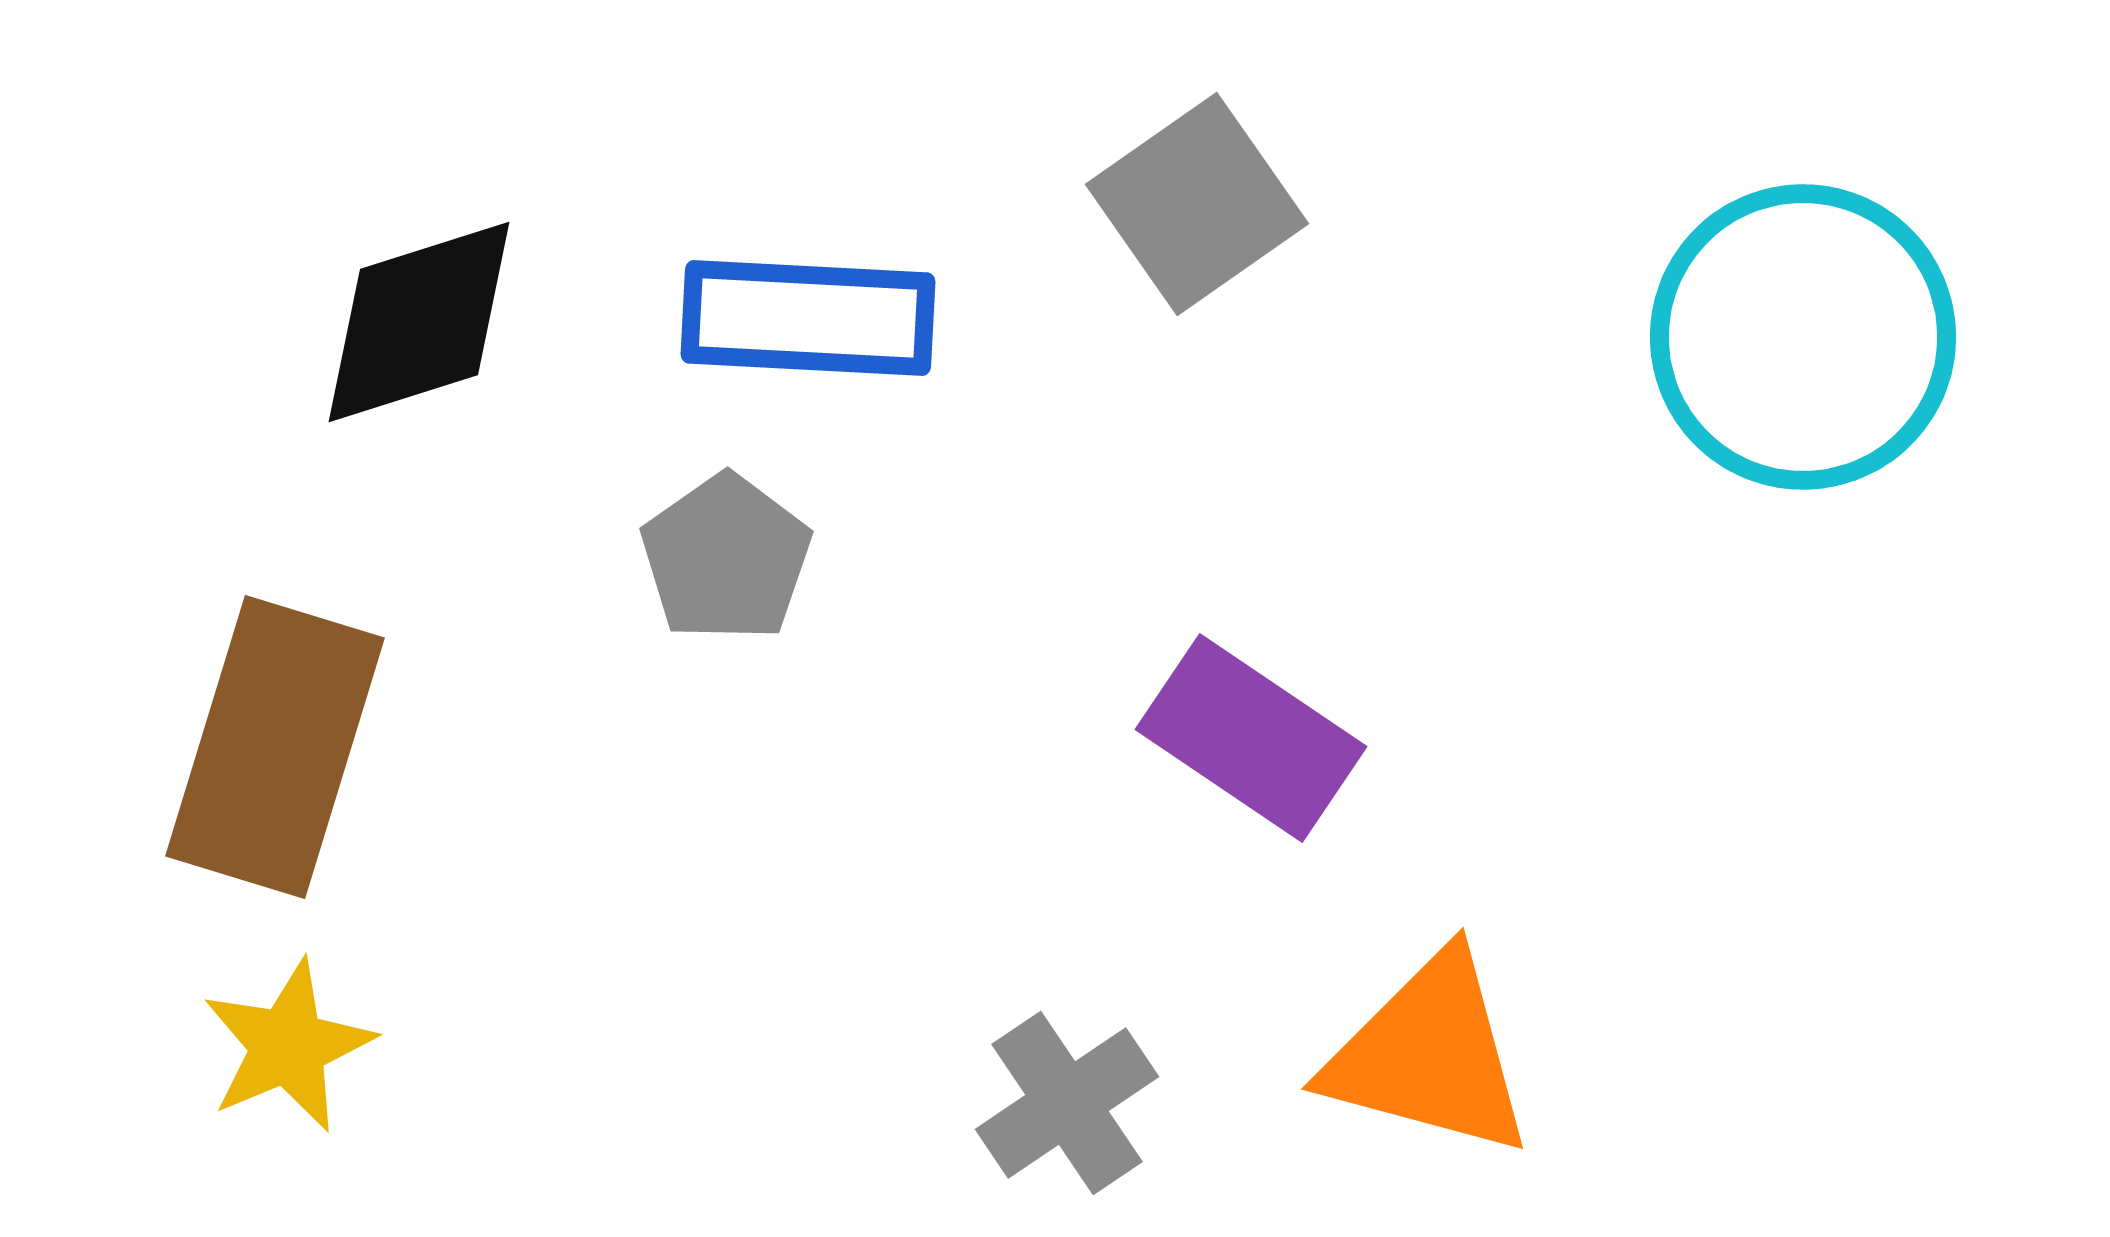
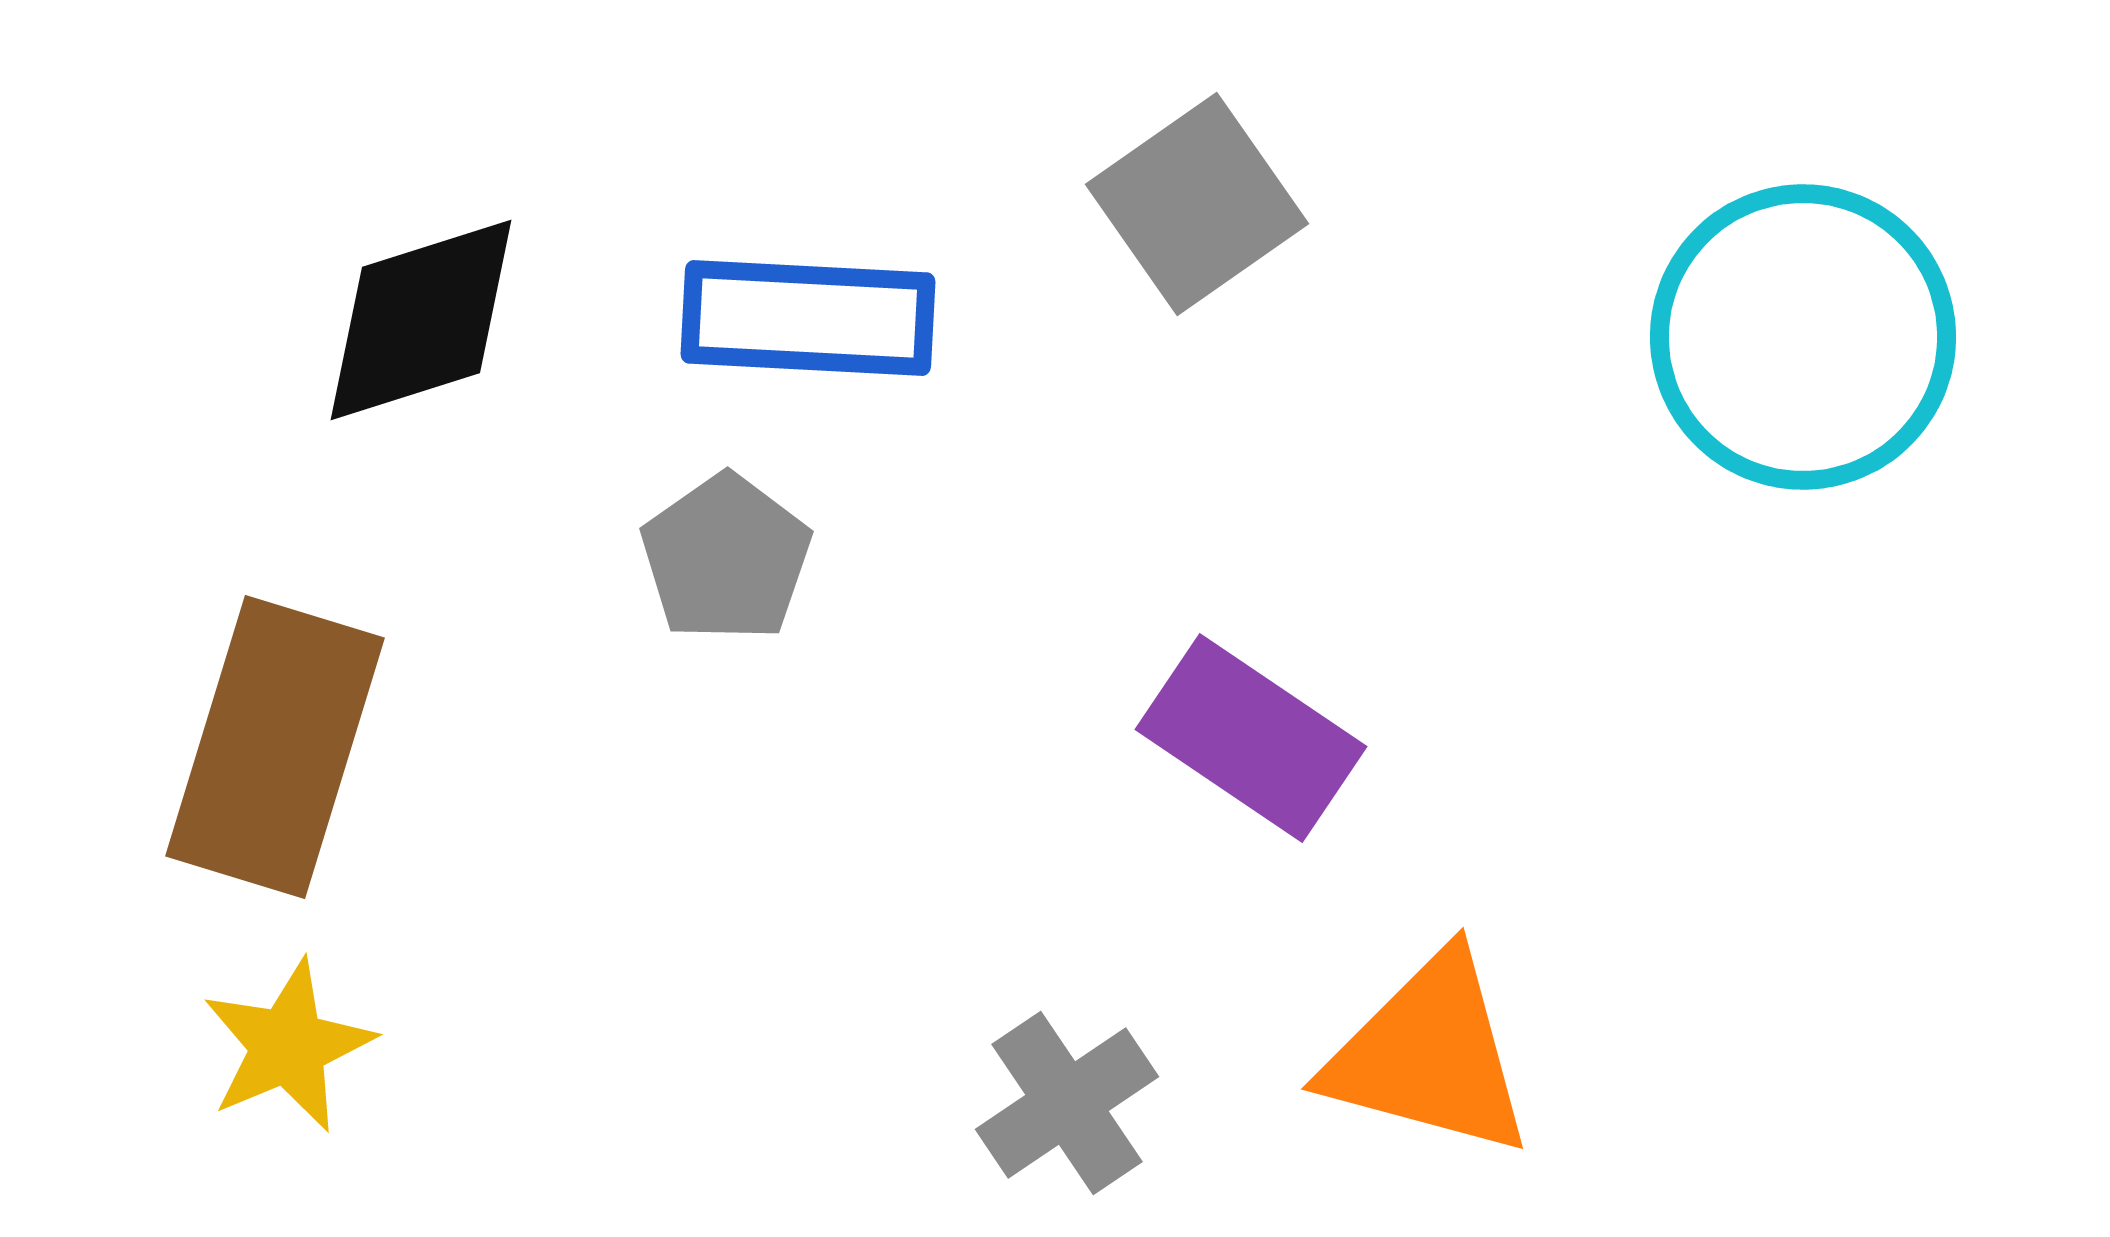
black diamond: moved 2 px right, 2 px up
